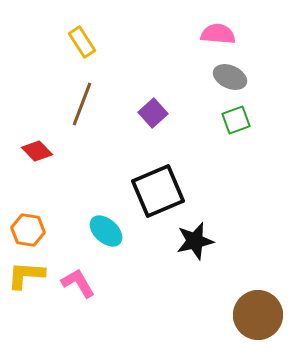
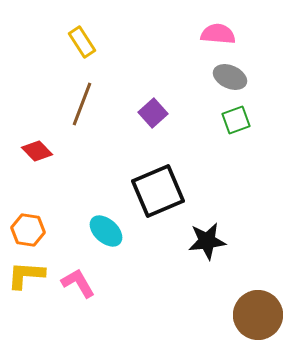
black star: moved 12 px right; rotated 6 degrees clockwise
